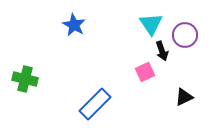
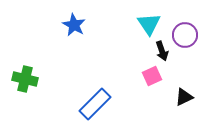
cyan triangle: moved 2 px left
pink square: moved 7 px right, 4 px down
